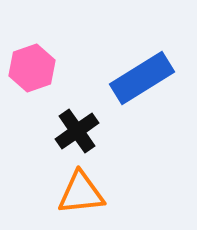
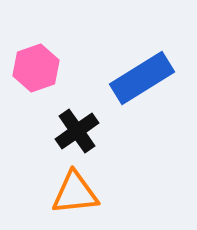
pink hexagon: moved 4 px right
orange triangle: moved 6 px left
